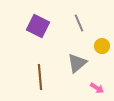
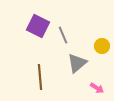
gray line: moved 16 px left, 12 px down
